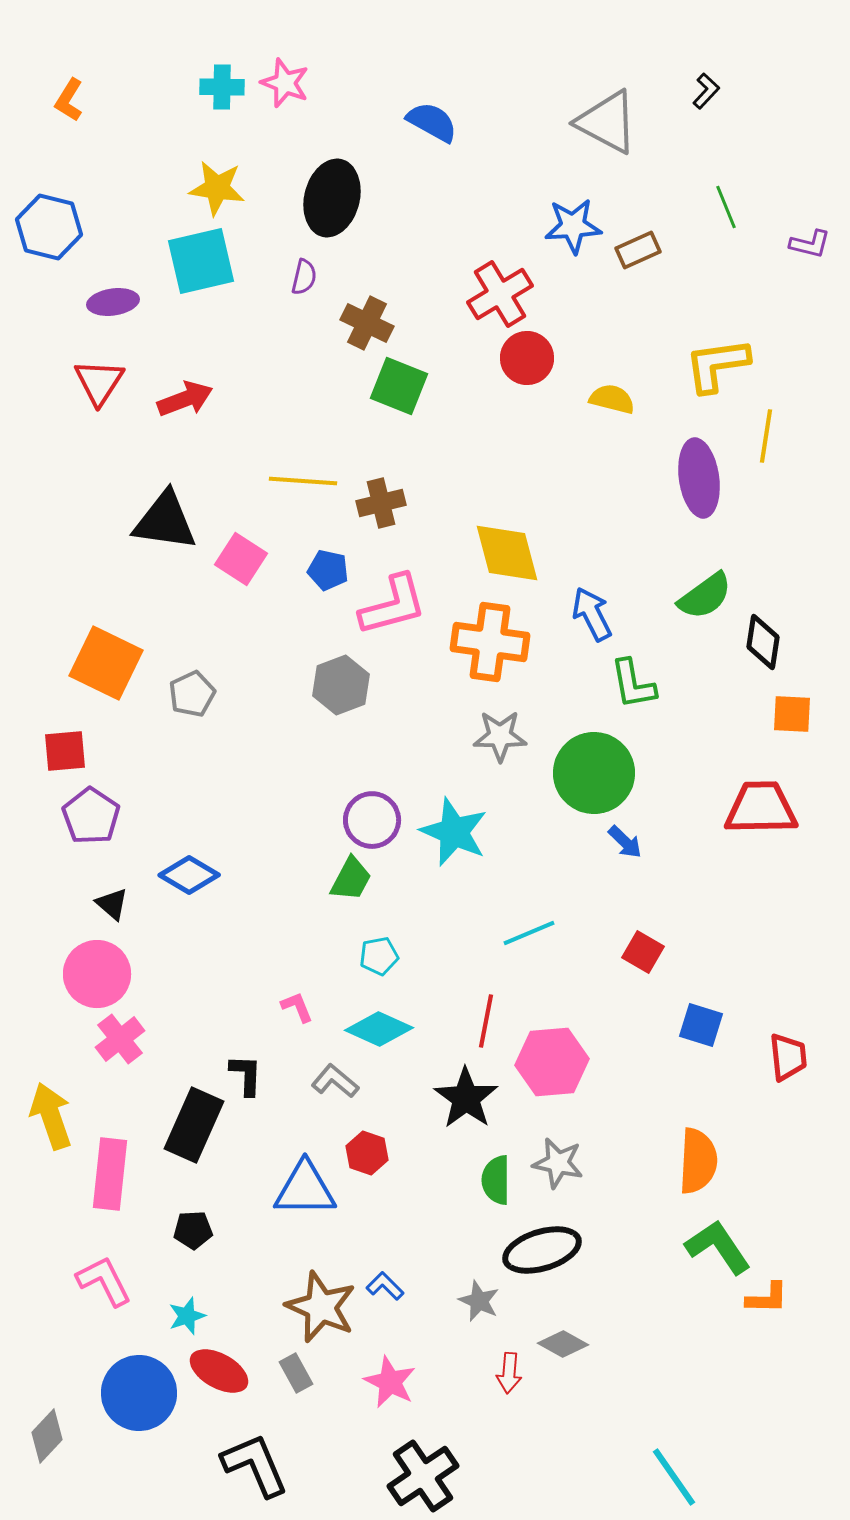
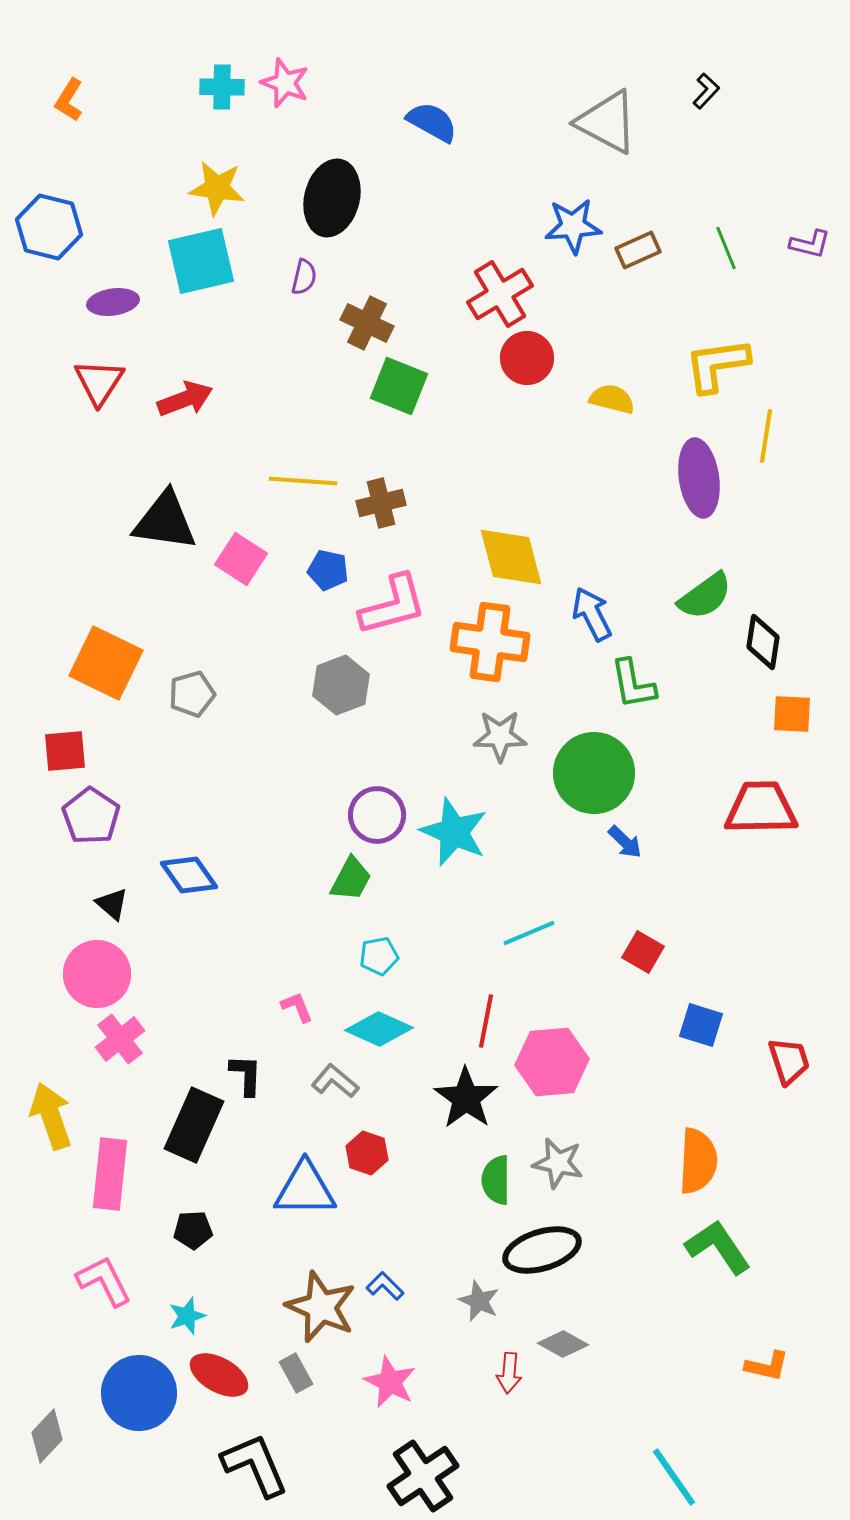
green line at (726, 207): moved 41 px down
yellow diamond at (507, 553): moved 4 px right, 4 px down
gray pentagon at (192, 694): rotated 9 degrees clockwise
purple circle at (372, 820): moved 5 px right, 5 px up
blue diamond at (189, 875): rotated 24 degrees clockwise
red trapezoid at (788, 1057): moved 1 px right, 4 px down; rotated 12 degrees counterclockwise
orange L-shape at (767, 1298): moved 68 px down; rotated 12 degrees clockwise
red ellipse at (219, 1371): moved 4 px down
